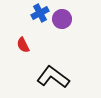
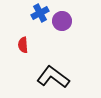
purple circle: moved 2 px down
red semicircle: rotated 21 degrees clockwise
